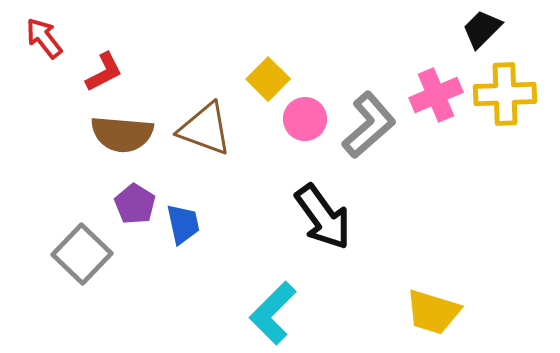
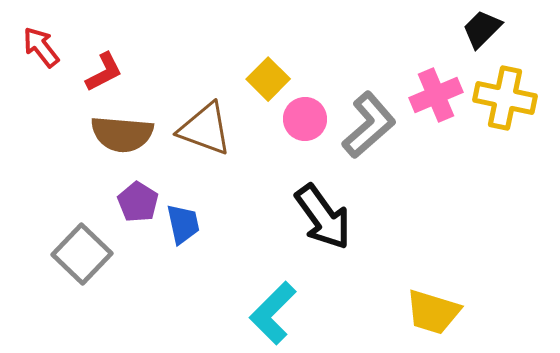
red arrow: moved 3 px left, 9 px down
yellow cross: moved 4 px down; rotated 14 degrees clockwise
purple pentagon: moved 3 px right, 2 px up
